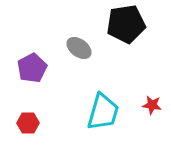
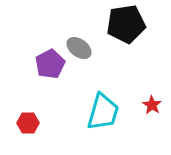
purple pentagon: moved 18 px right, 4 px up
red star: rotated 24 degrees clockwise
